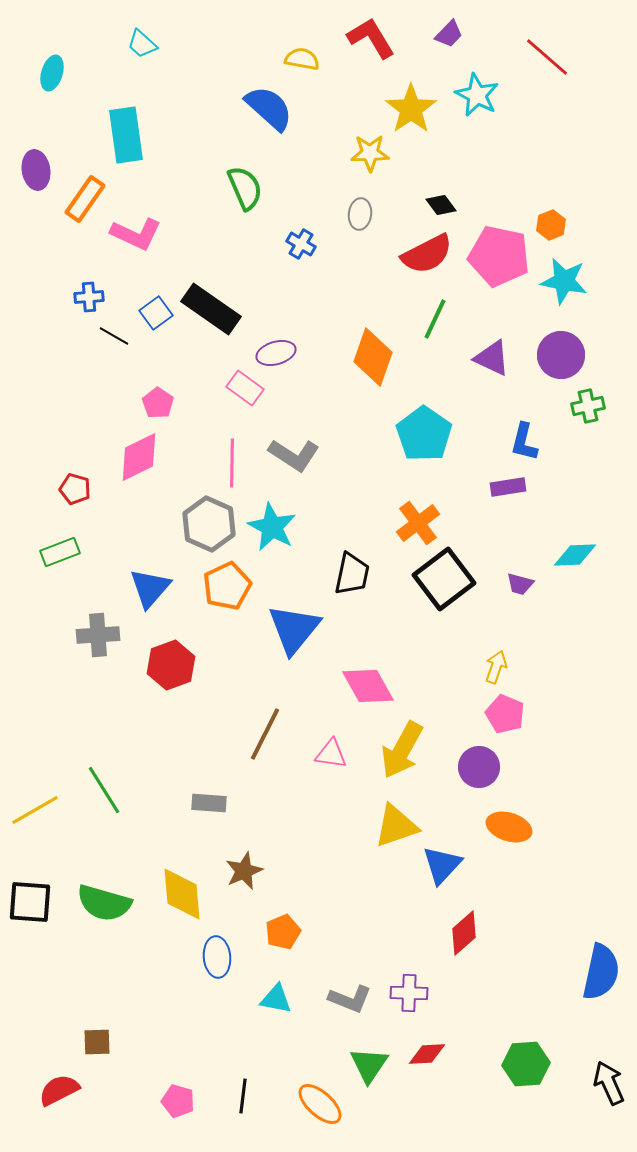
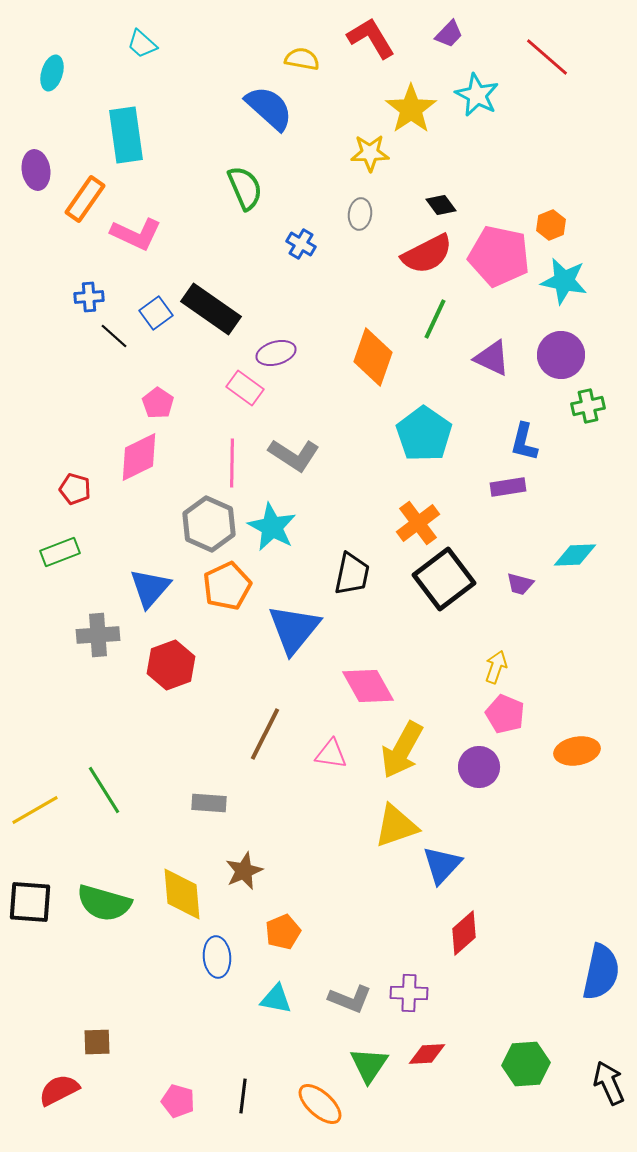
black line at (114, 336): rotated 12 degrees clockwise
orange ellipse at (509, 827): moved 68 px right, 76 px up; rotated 27 degrees counterclockwise
